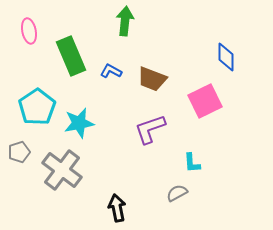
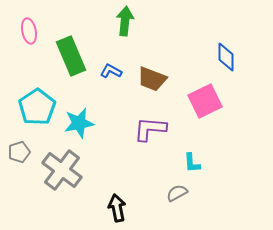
purple L-shape: rotated 24 degrees clockwise
